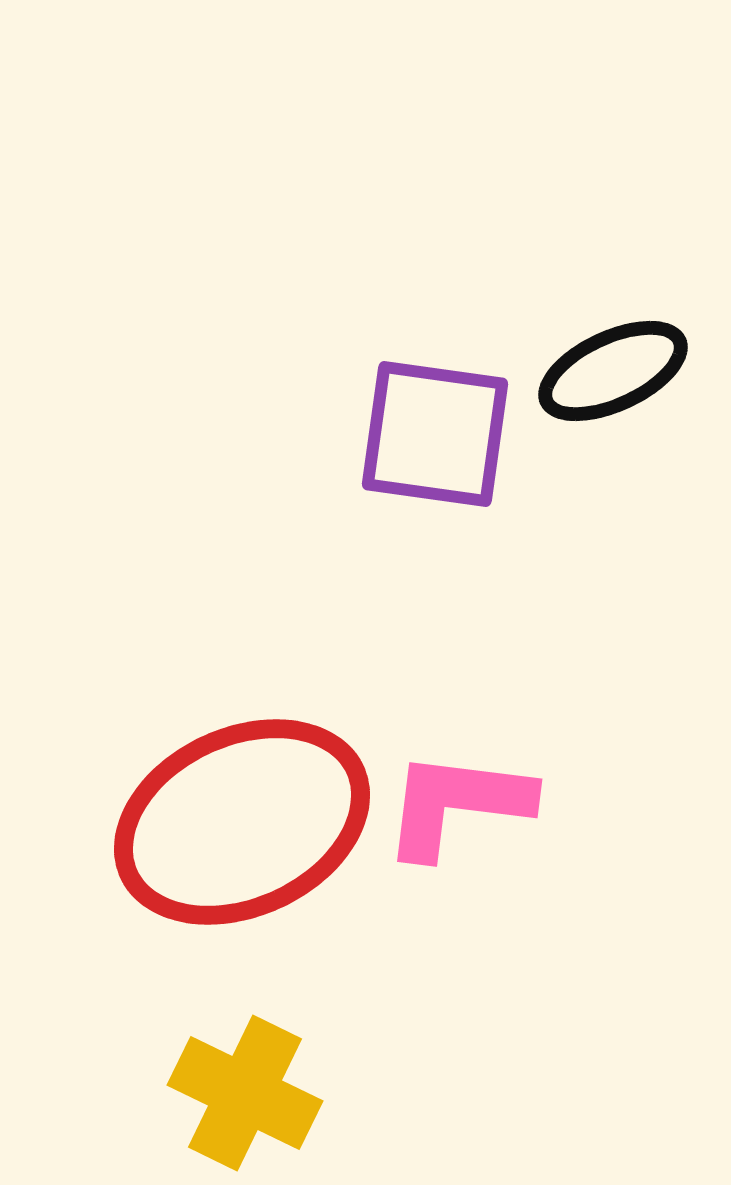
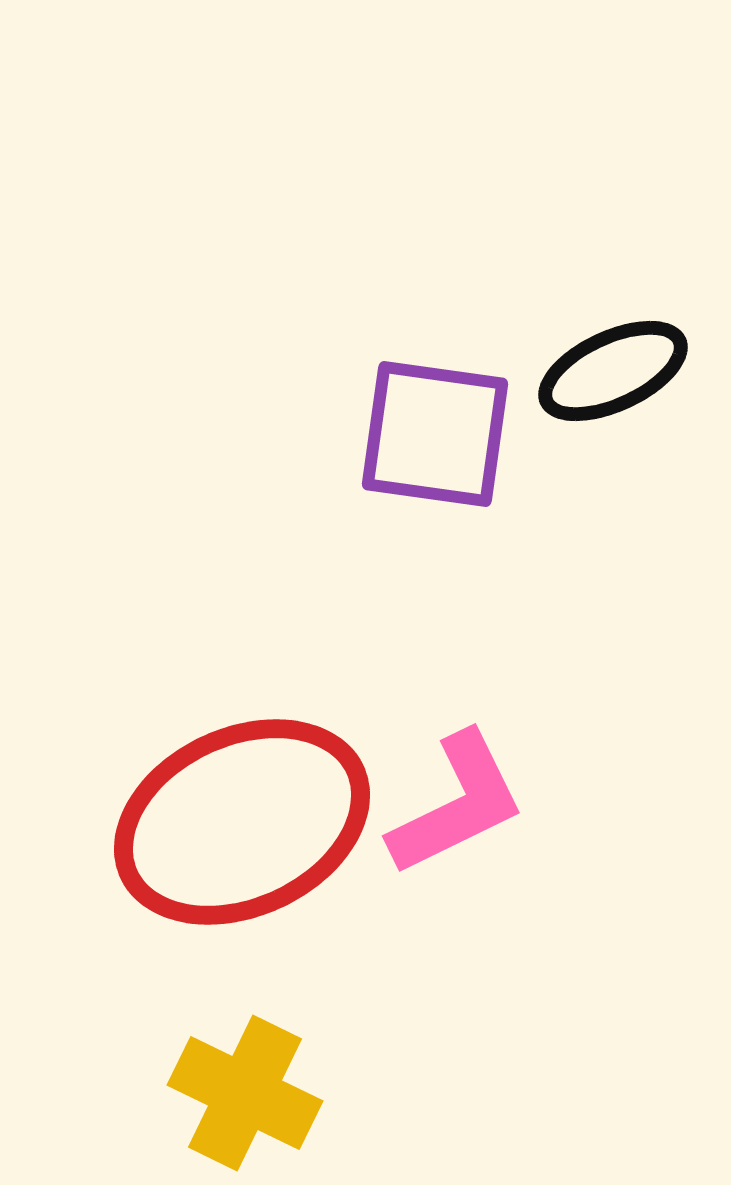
pink L-shape: rotated 147 degrees clockwise
